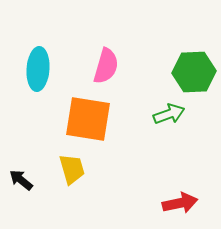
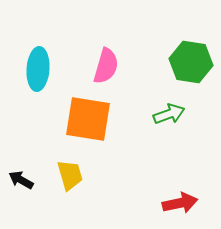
green hexagon: moved 3 px left, 10 px up; rotated 12 degrees clockwise
yellow trapezoid: moved 2 px left, 6 px down
black arrow: rotated 10 degrees counterclockwise
